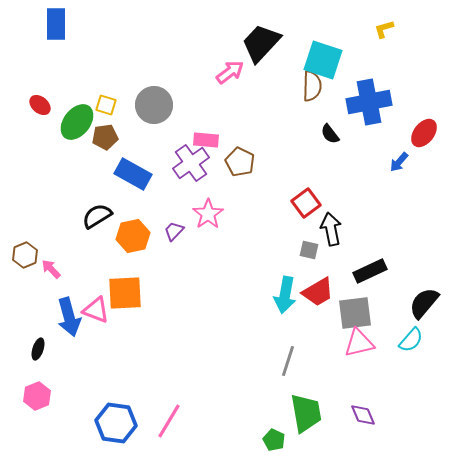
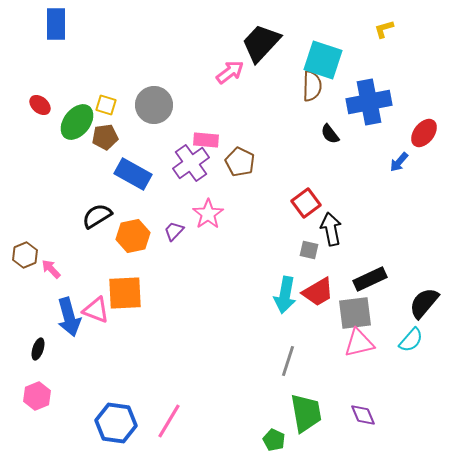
black rectangle at (370, 271): moved 8 px down
